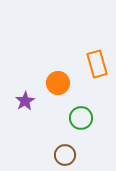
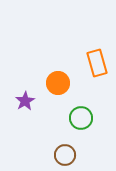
orange rectangle: moved 1 px up
